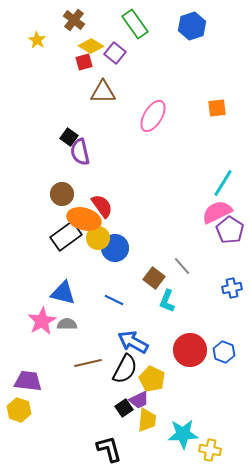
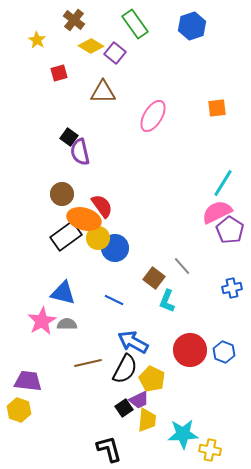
red square at (84, 62): moved 25 px left, 11 px down
